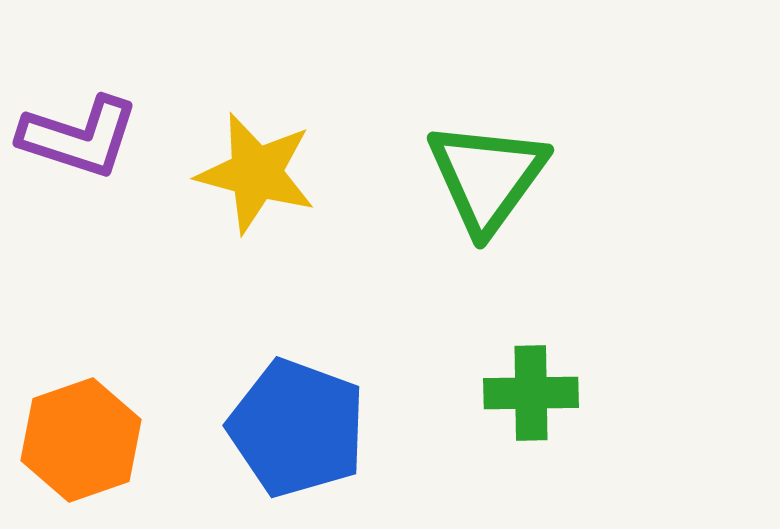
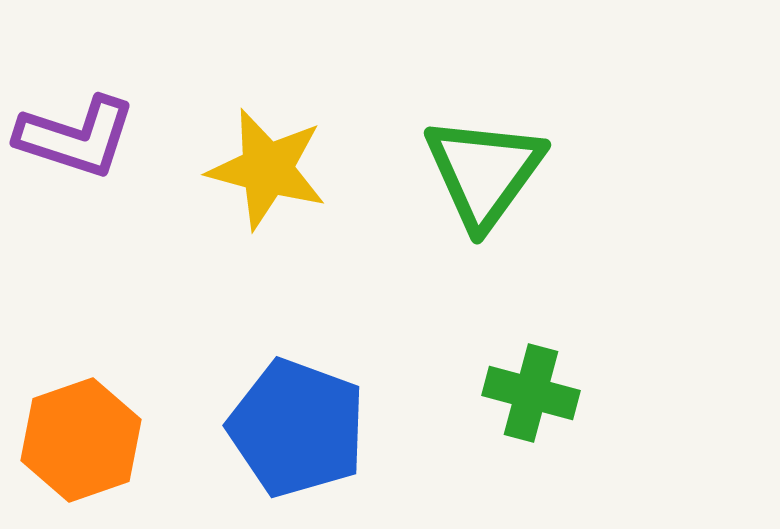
purple L-shape: moved 3 px left
yellow star: moved 11 px right, 4 px up
green triangle: moved 3 px left, 5 px up
green cross: rotated 16 degrees clockwise
